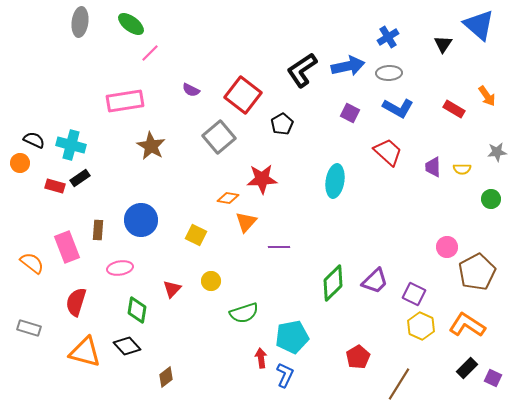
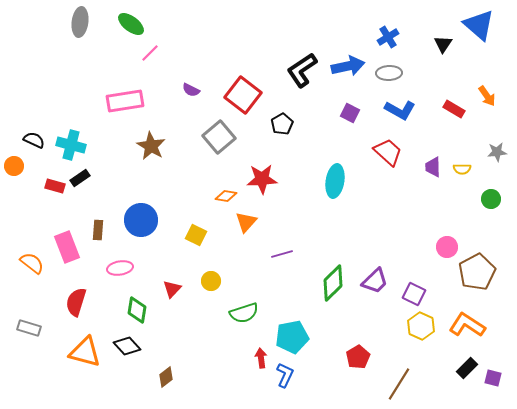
blue L-shape at (398, 108): moved 2 px right, 2 px down
orange circle at (20, 163): moved 6 px left, 3 px down
orange diamond at (228, 198): moved 2 px left, 2 px up
purple line at (279, 247): moved 3 px right, 7 px down; rotated 15 degrees counterclockwise
purple square at (493, 378): rotated 12 degrees counterclockwise
